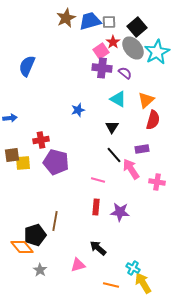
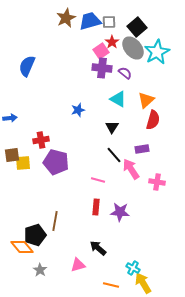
red star: moved 1 px left
